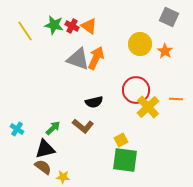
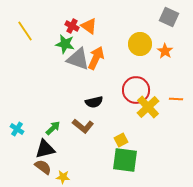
green star: moved 11 px right, 19 px down
